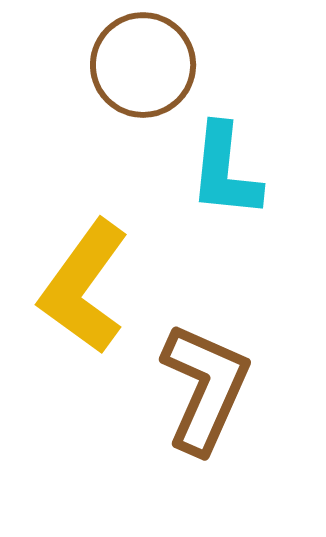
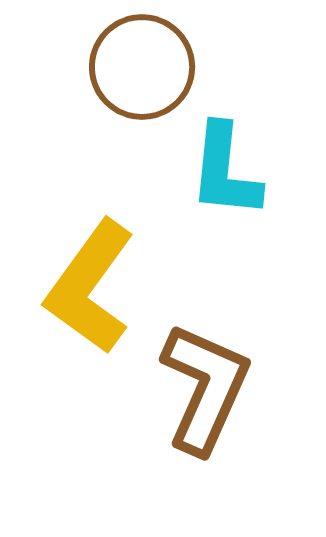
brown circle: moved 1 px left, 2 px down
yellow L-shape: moved 6 px right
